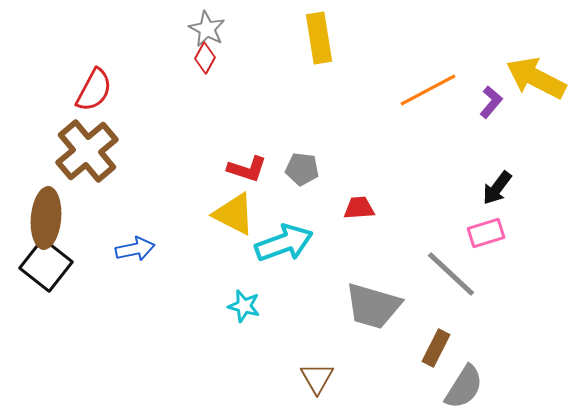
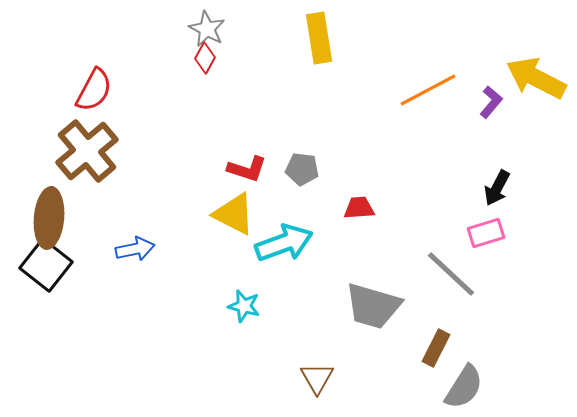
black arrow: rotated 9 degrees counterclockwise
brown ellipse: moved 3 px right
